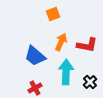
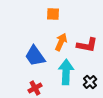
orange square: rotated 24 degrees clockwise
blue trapezoid: rotated 15 degrees clockwise
